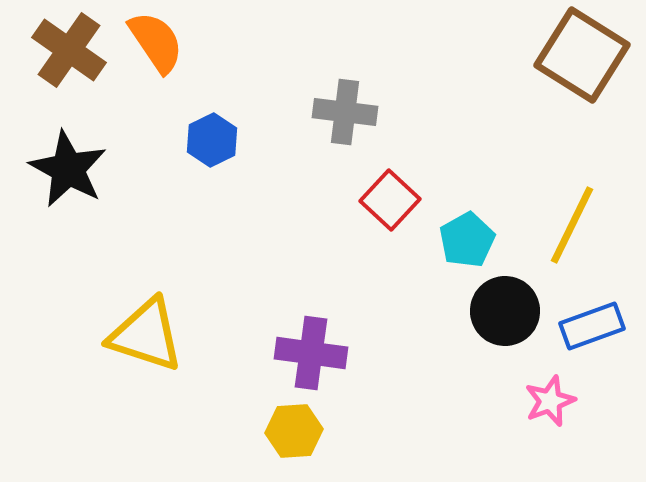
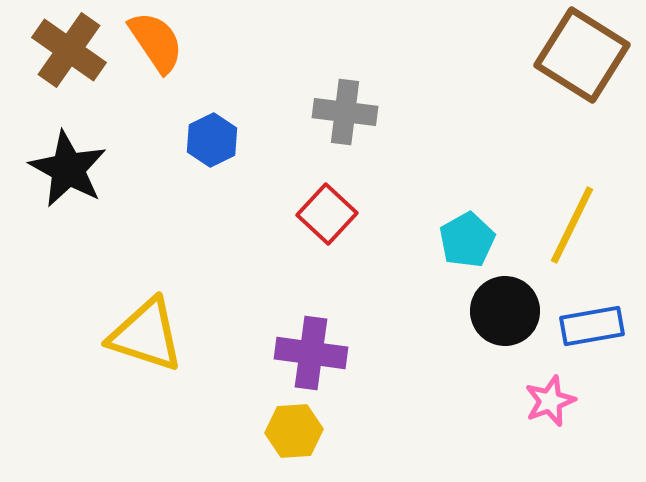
red square: moved 63 px left, 14 px down
blue rectangle: rotated 10 degrees clockwise
